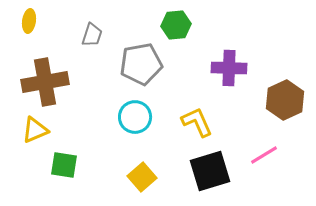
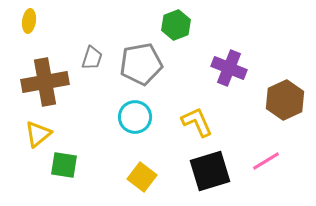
green hexagon: rotated 16 degrees counterclockwise
gray trapezoid: moved 23 px down
purple cross: rotated 20 degrees clockwise
yellow triangle: moved 3 px right, 4 px down; rotated 16 degrees counterclockwise
pink line: moved 2 px right, 6 px down
yellow square: rotated 12 degrees counterclockwise
